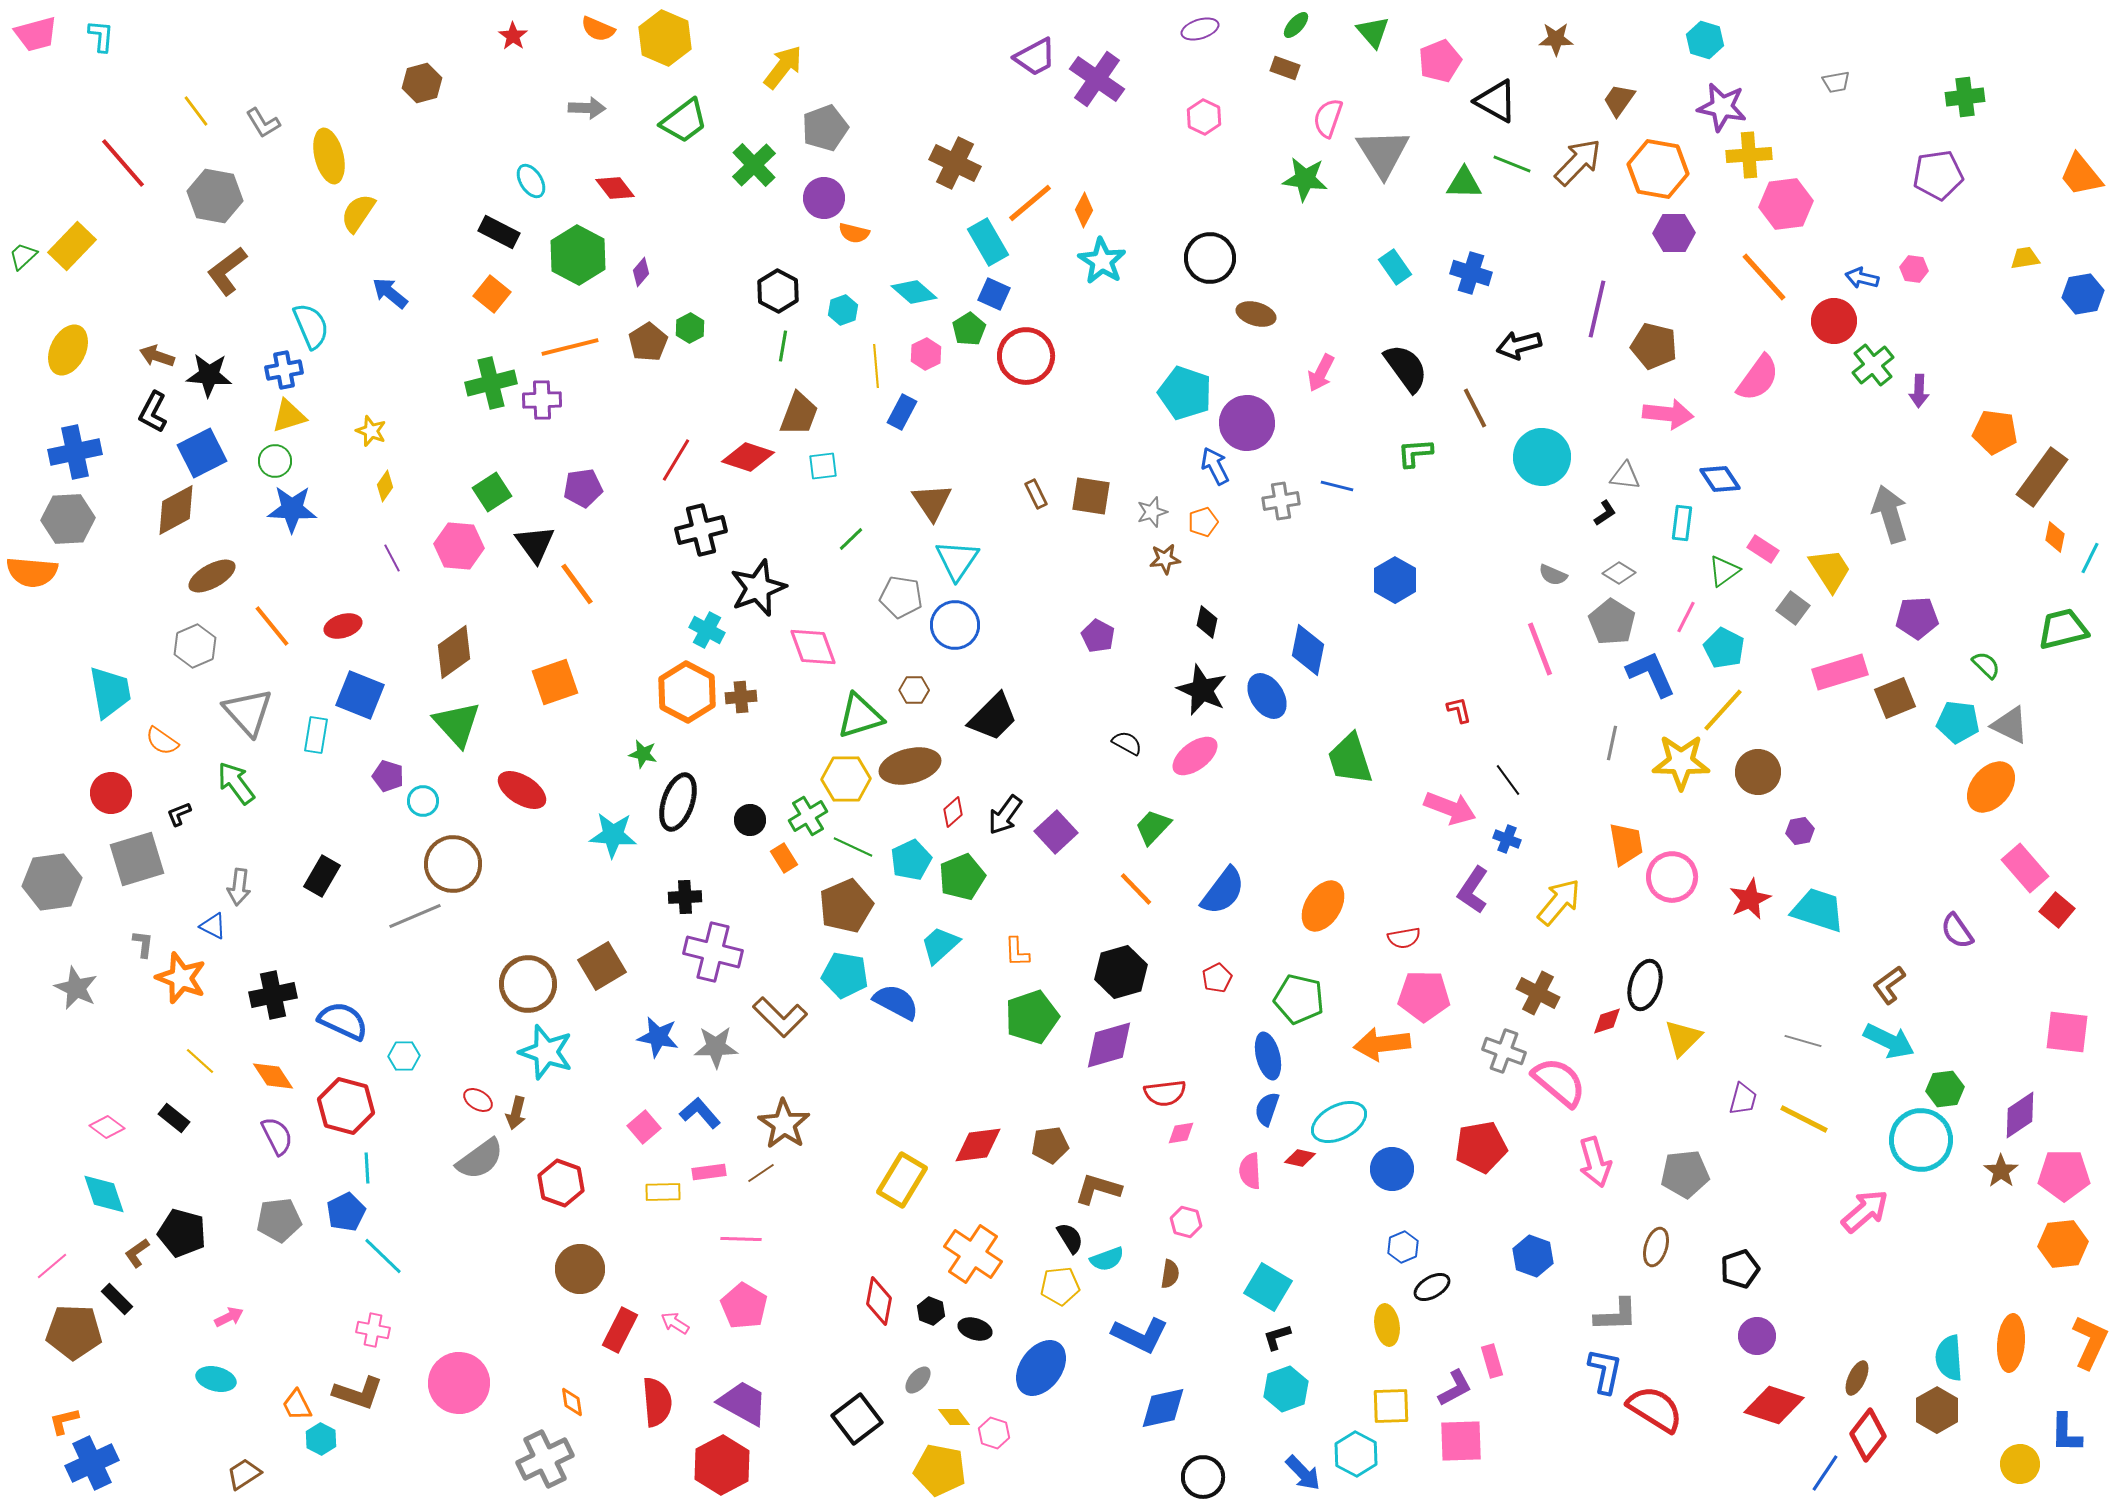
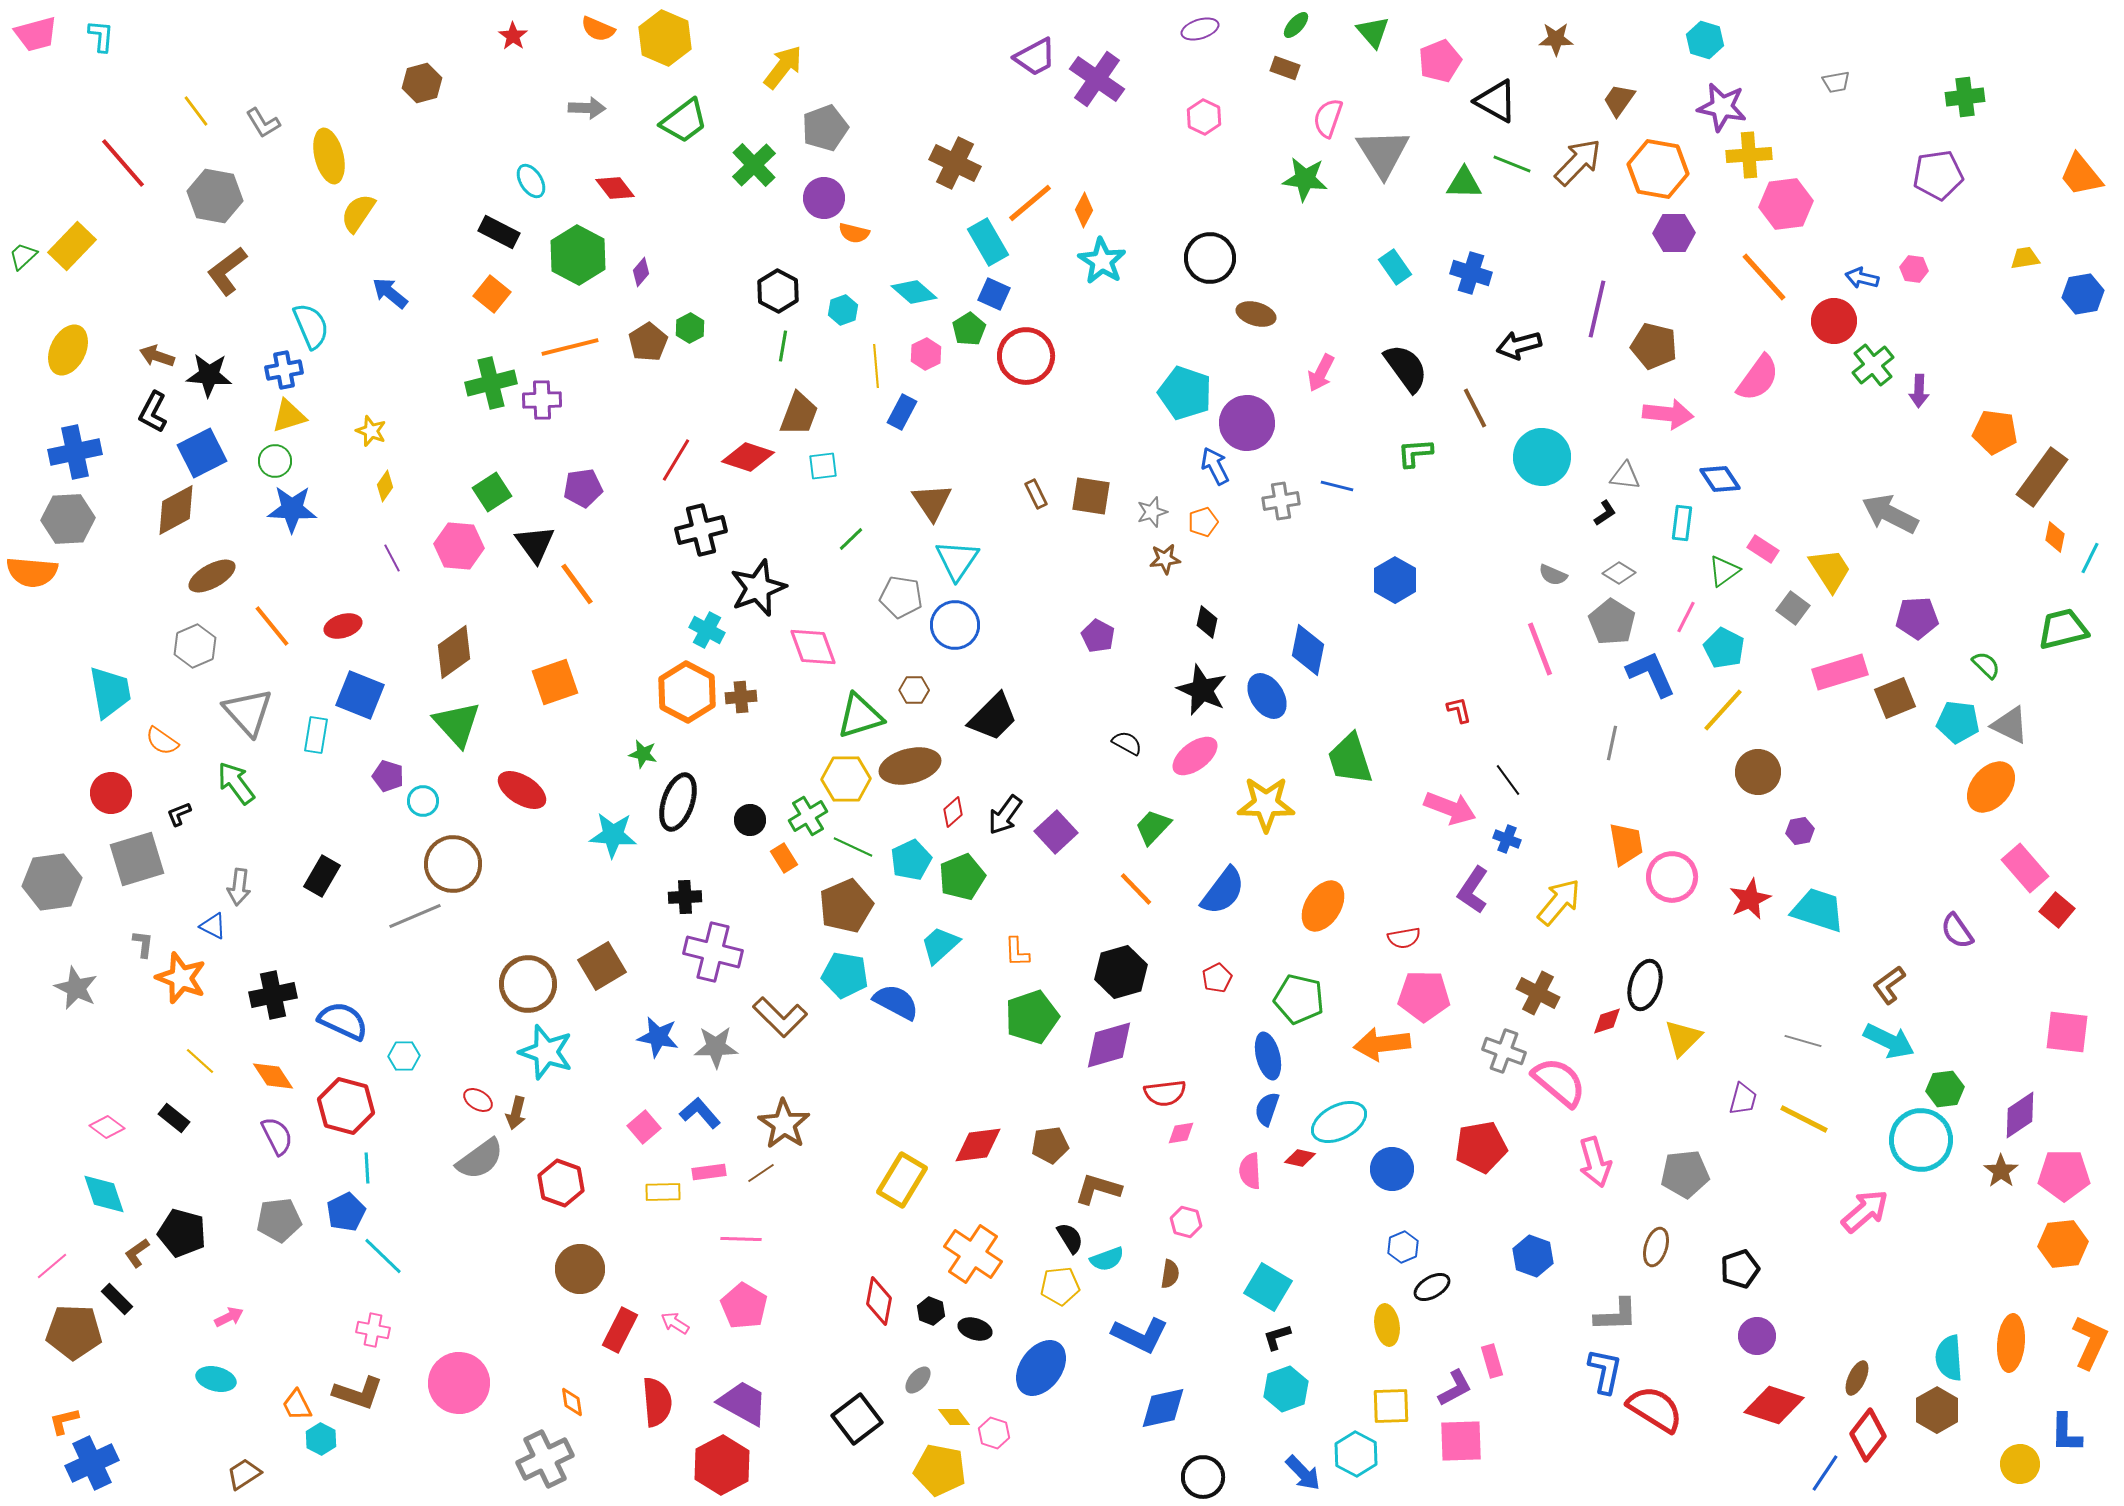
gray arrow at (1890, 514): rotated 46 degrees counterclockwise
yellow star at (1681, 762): moved 415 px left, 42 px down
